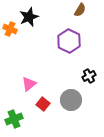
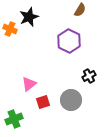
red square: moved 2 px up; rotated 32 degrees clockwise
